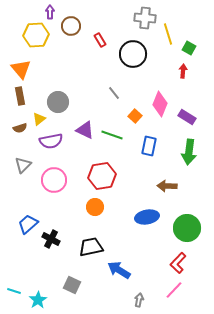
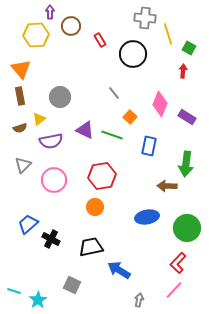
gray circle: moved 2 px right, 5 px up
orange square: moved 5 px left, 1 px down
green arrow: moved 3 px left, 12 px down
